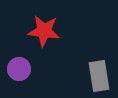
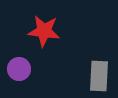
gray rectangle: rotated 12 degrees clockwise
